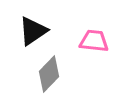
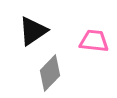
gray diamond: moved 1 px right, 1 px up
